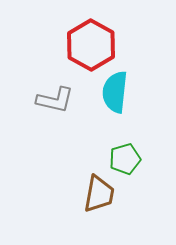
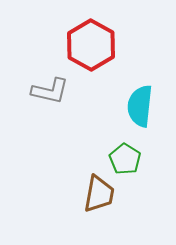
cyan semicircle: moved 25 px right, 14 px down
gray L-shape: moved 5 px left, 9 px up
green pentagon: rotated 24 degrees counterclockwise
